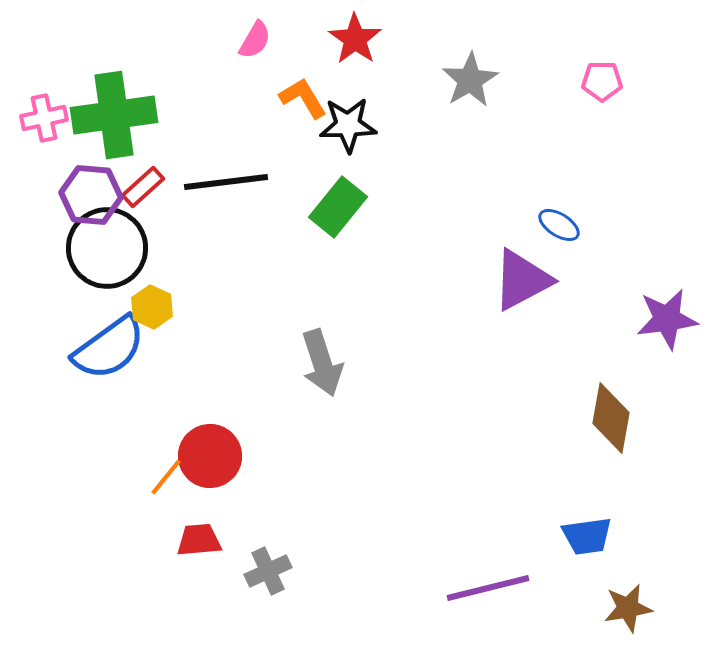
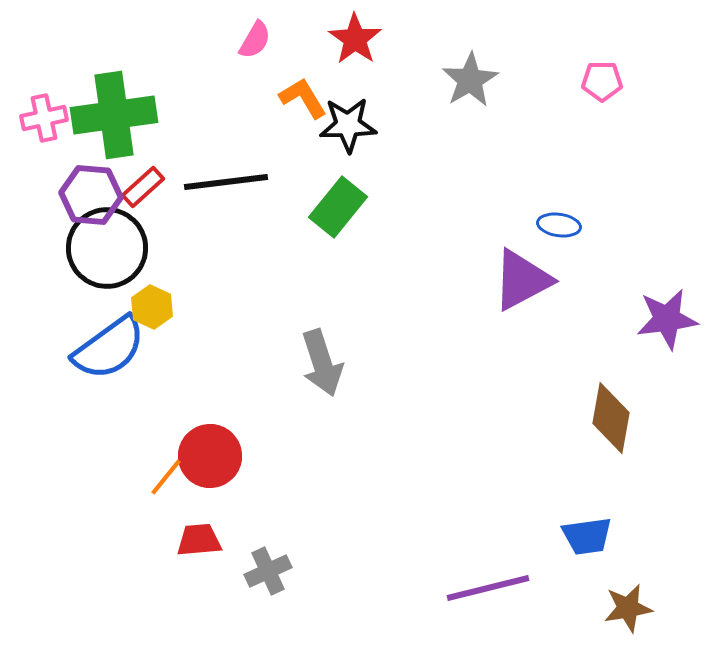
blue ellipse: rotated 24 degrees counterclockwise
